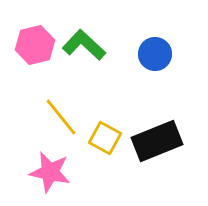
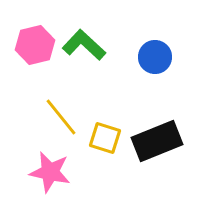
blue circle: moved 3 px down
yellow square: rotated 12 degrees counterclockwise
